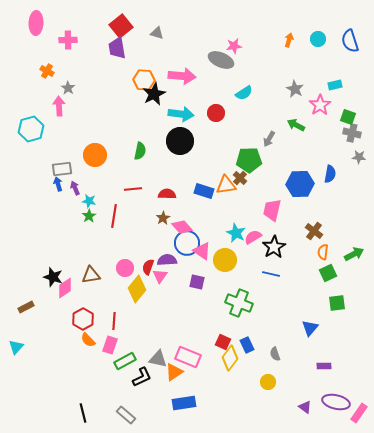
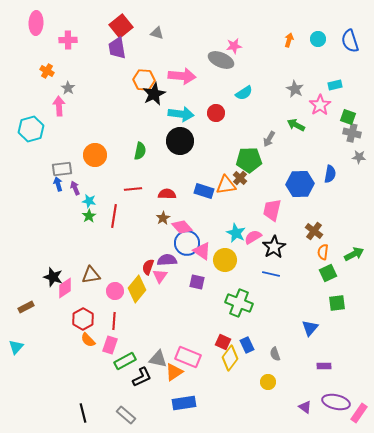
pink circle at (125, 268): moved 10 px left, 23 px down
